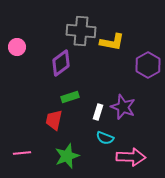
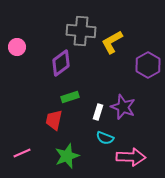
yellow L-shape: rotated 140 degrees clockwise
pink line: rotated 18 degrees counterclockwise
